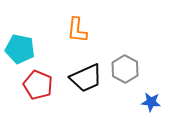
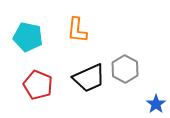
cyan pentagon: moved 8 px right, 12 px up
black trapezoid: moved 3 px right
blue star: moved 5 px right, 2 px down; rotated 30 degrees clockwise
